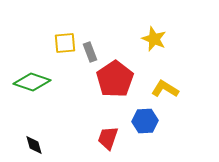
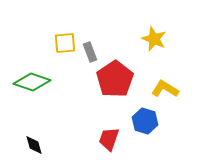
blue hexagon: rotated 20 degrees clockwise
red trapezoid: moved 1 px right, 1 px down
